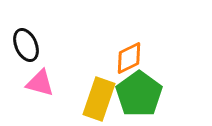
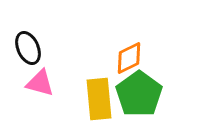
black ellipse: moved 2 px right, 3 px down
yellow rectangle: rotated 24 degrees counterclockwise
